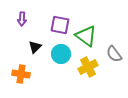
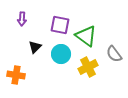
orange cross: moved 5 px left, 1 px down
